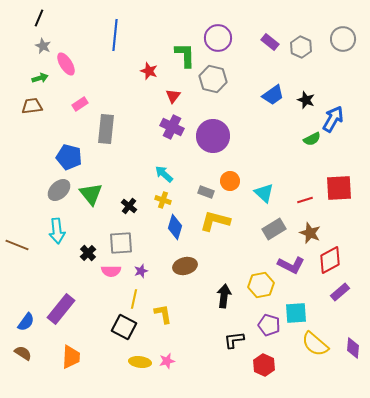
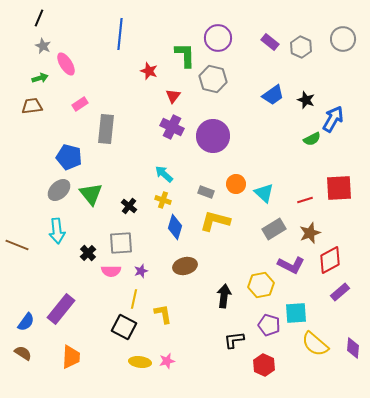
blue line at (115, 35): moved 5 px right, 1 px up
orange circle at (230, 181): moved 6 px right, 3 px down
brown star at (310, 233): rotated 30 degrees clockwise
